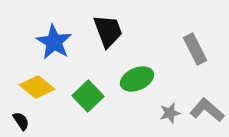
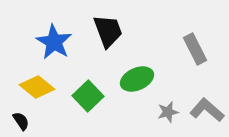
gray star: moved 2 px left, 1 px up
